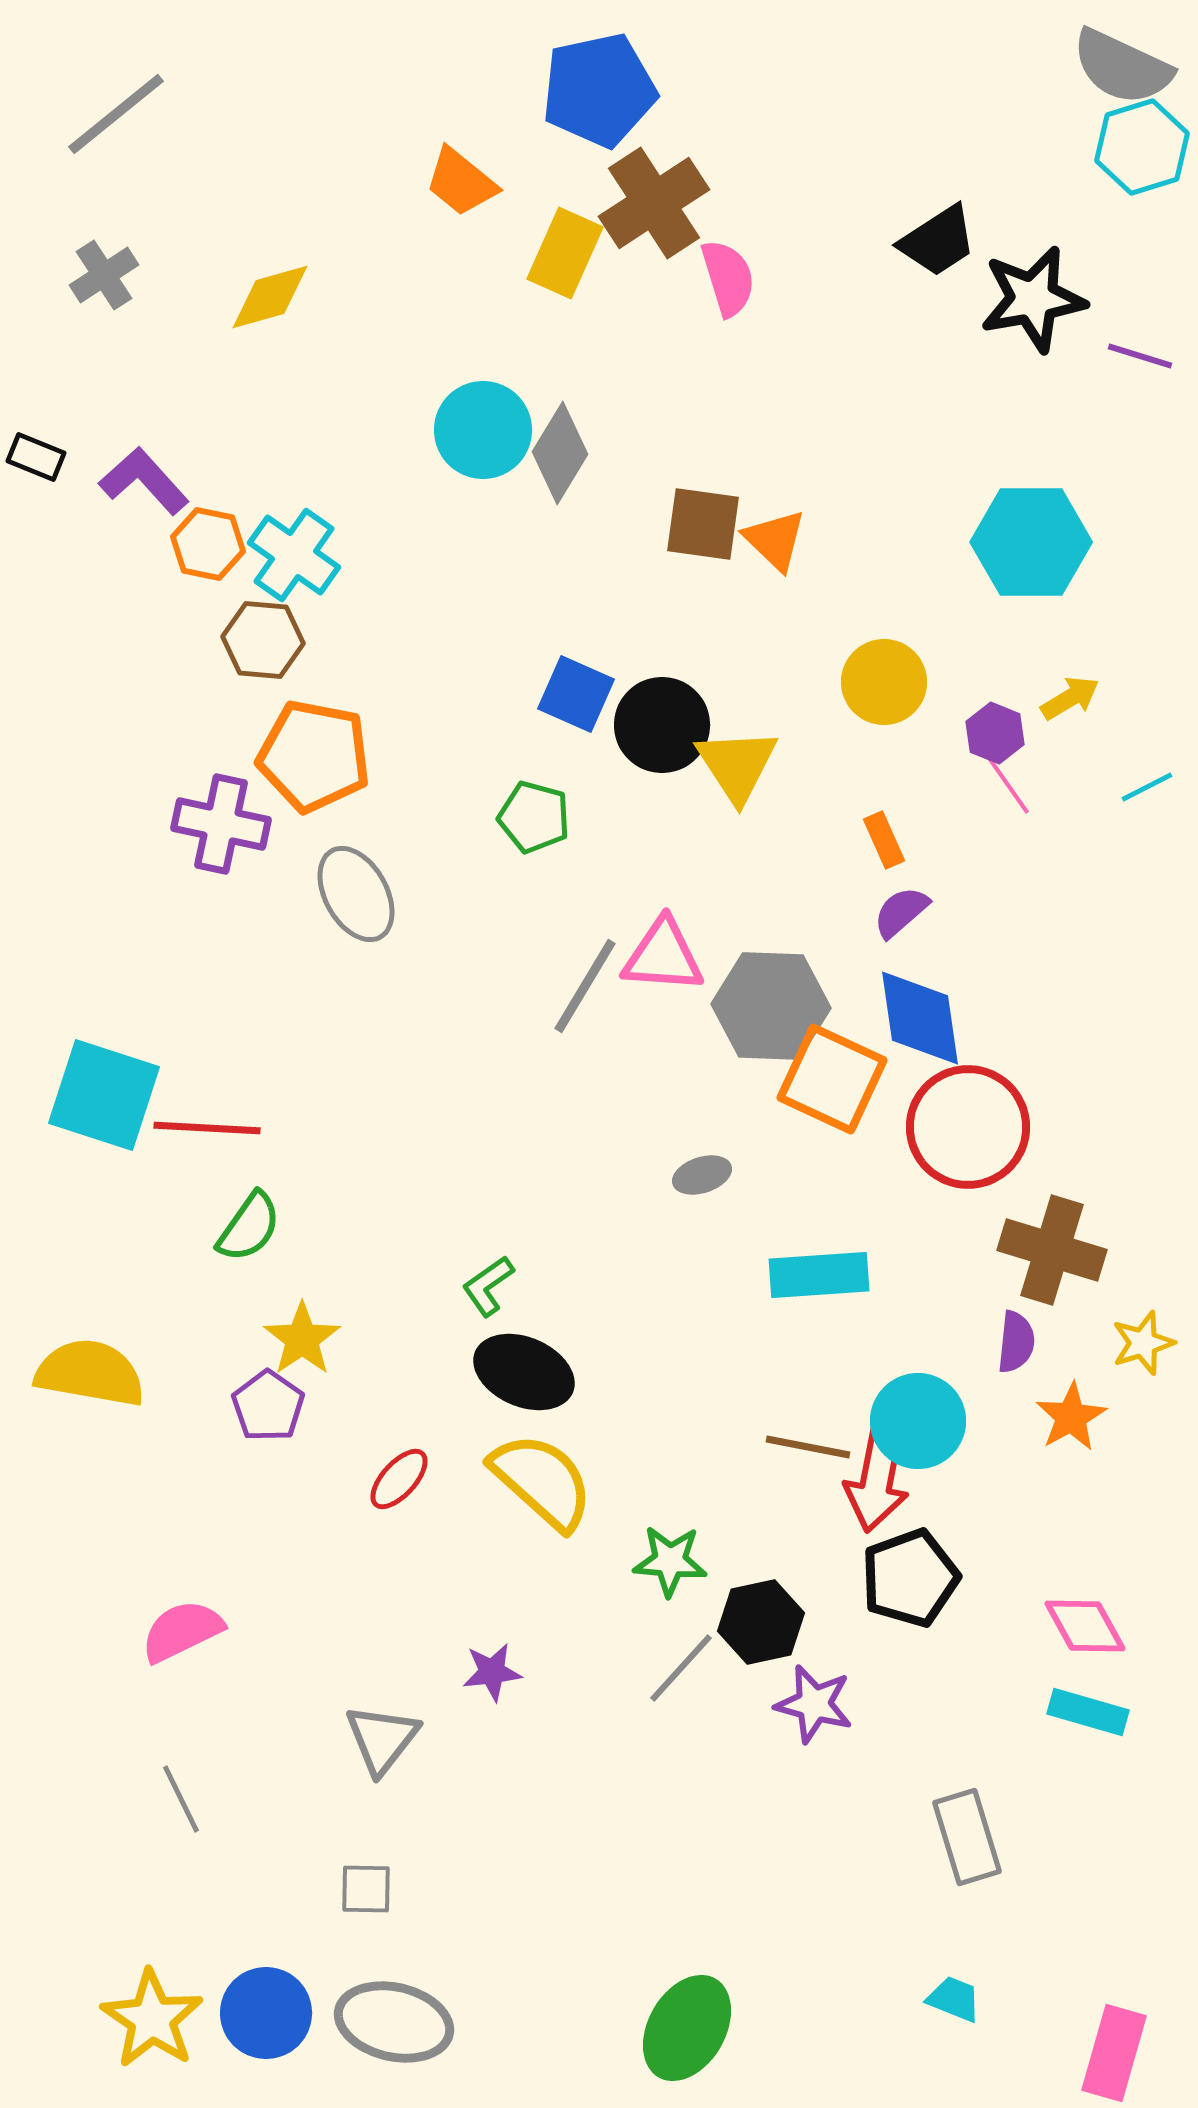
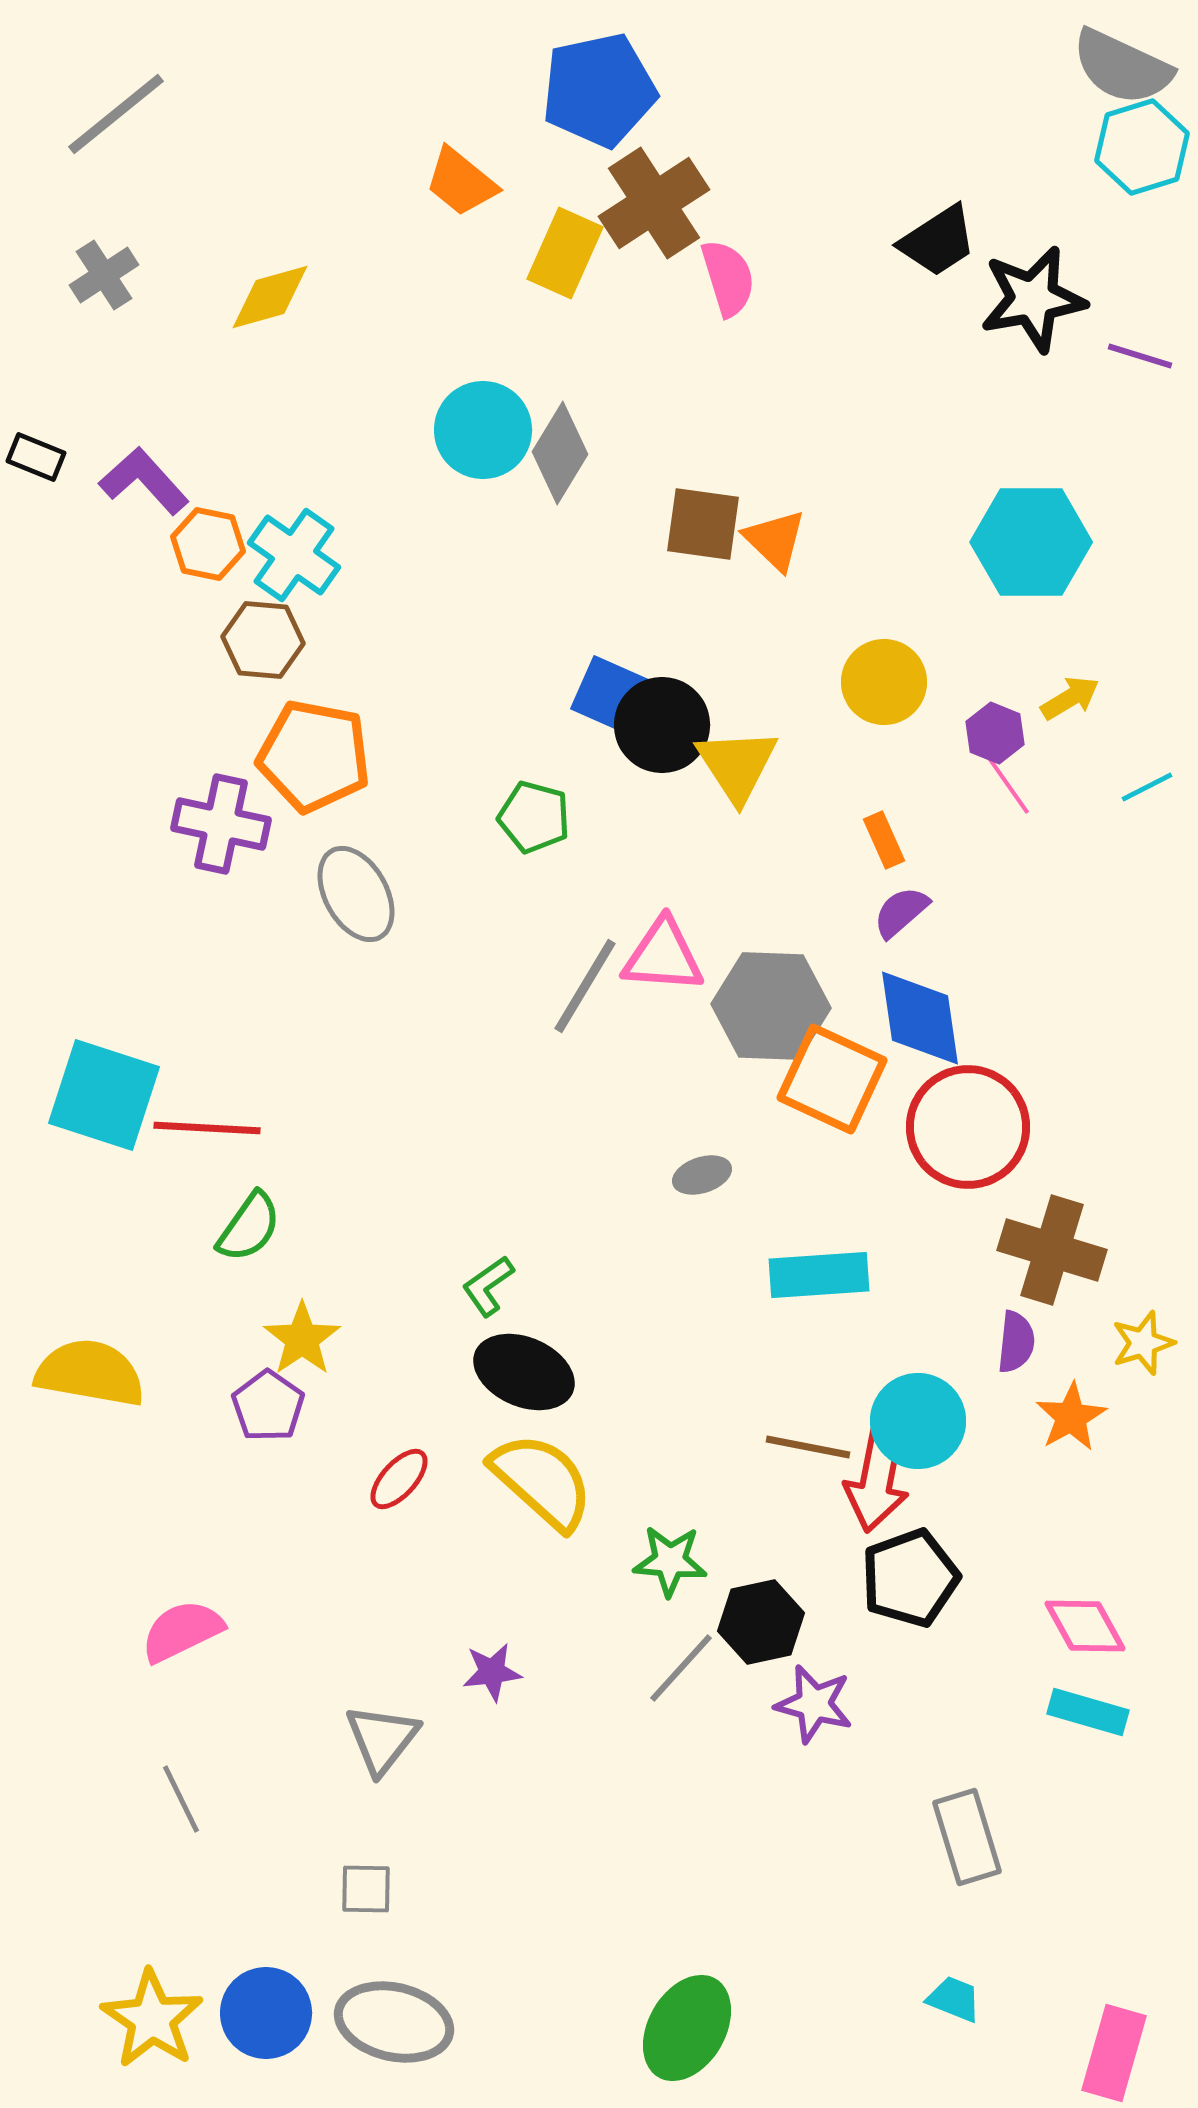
blue square at (576, 694): moved 33 px right
